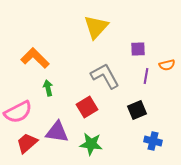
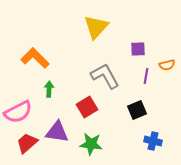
green arrow: moved 1 px right, 1 px down; rotated 14 degrees clockwise
